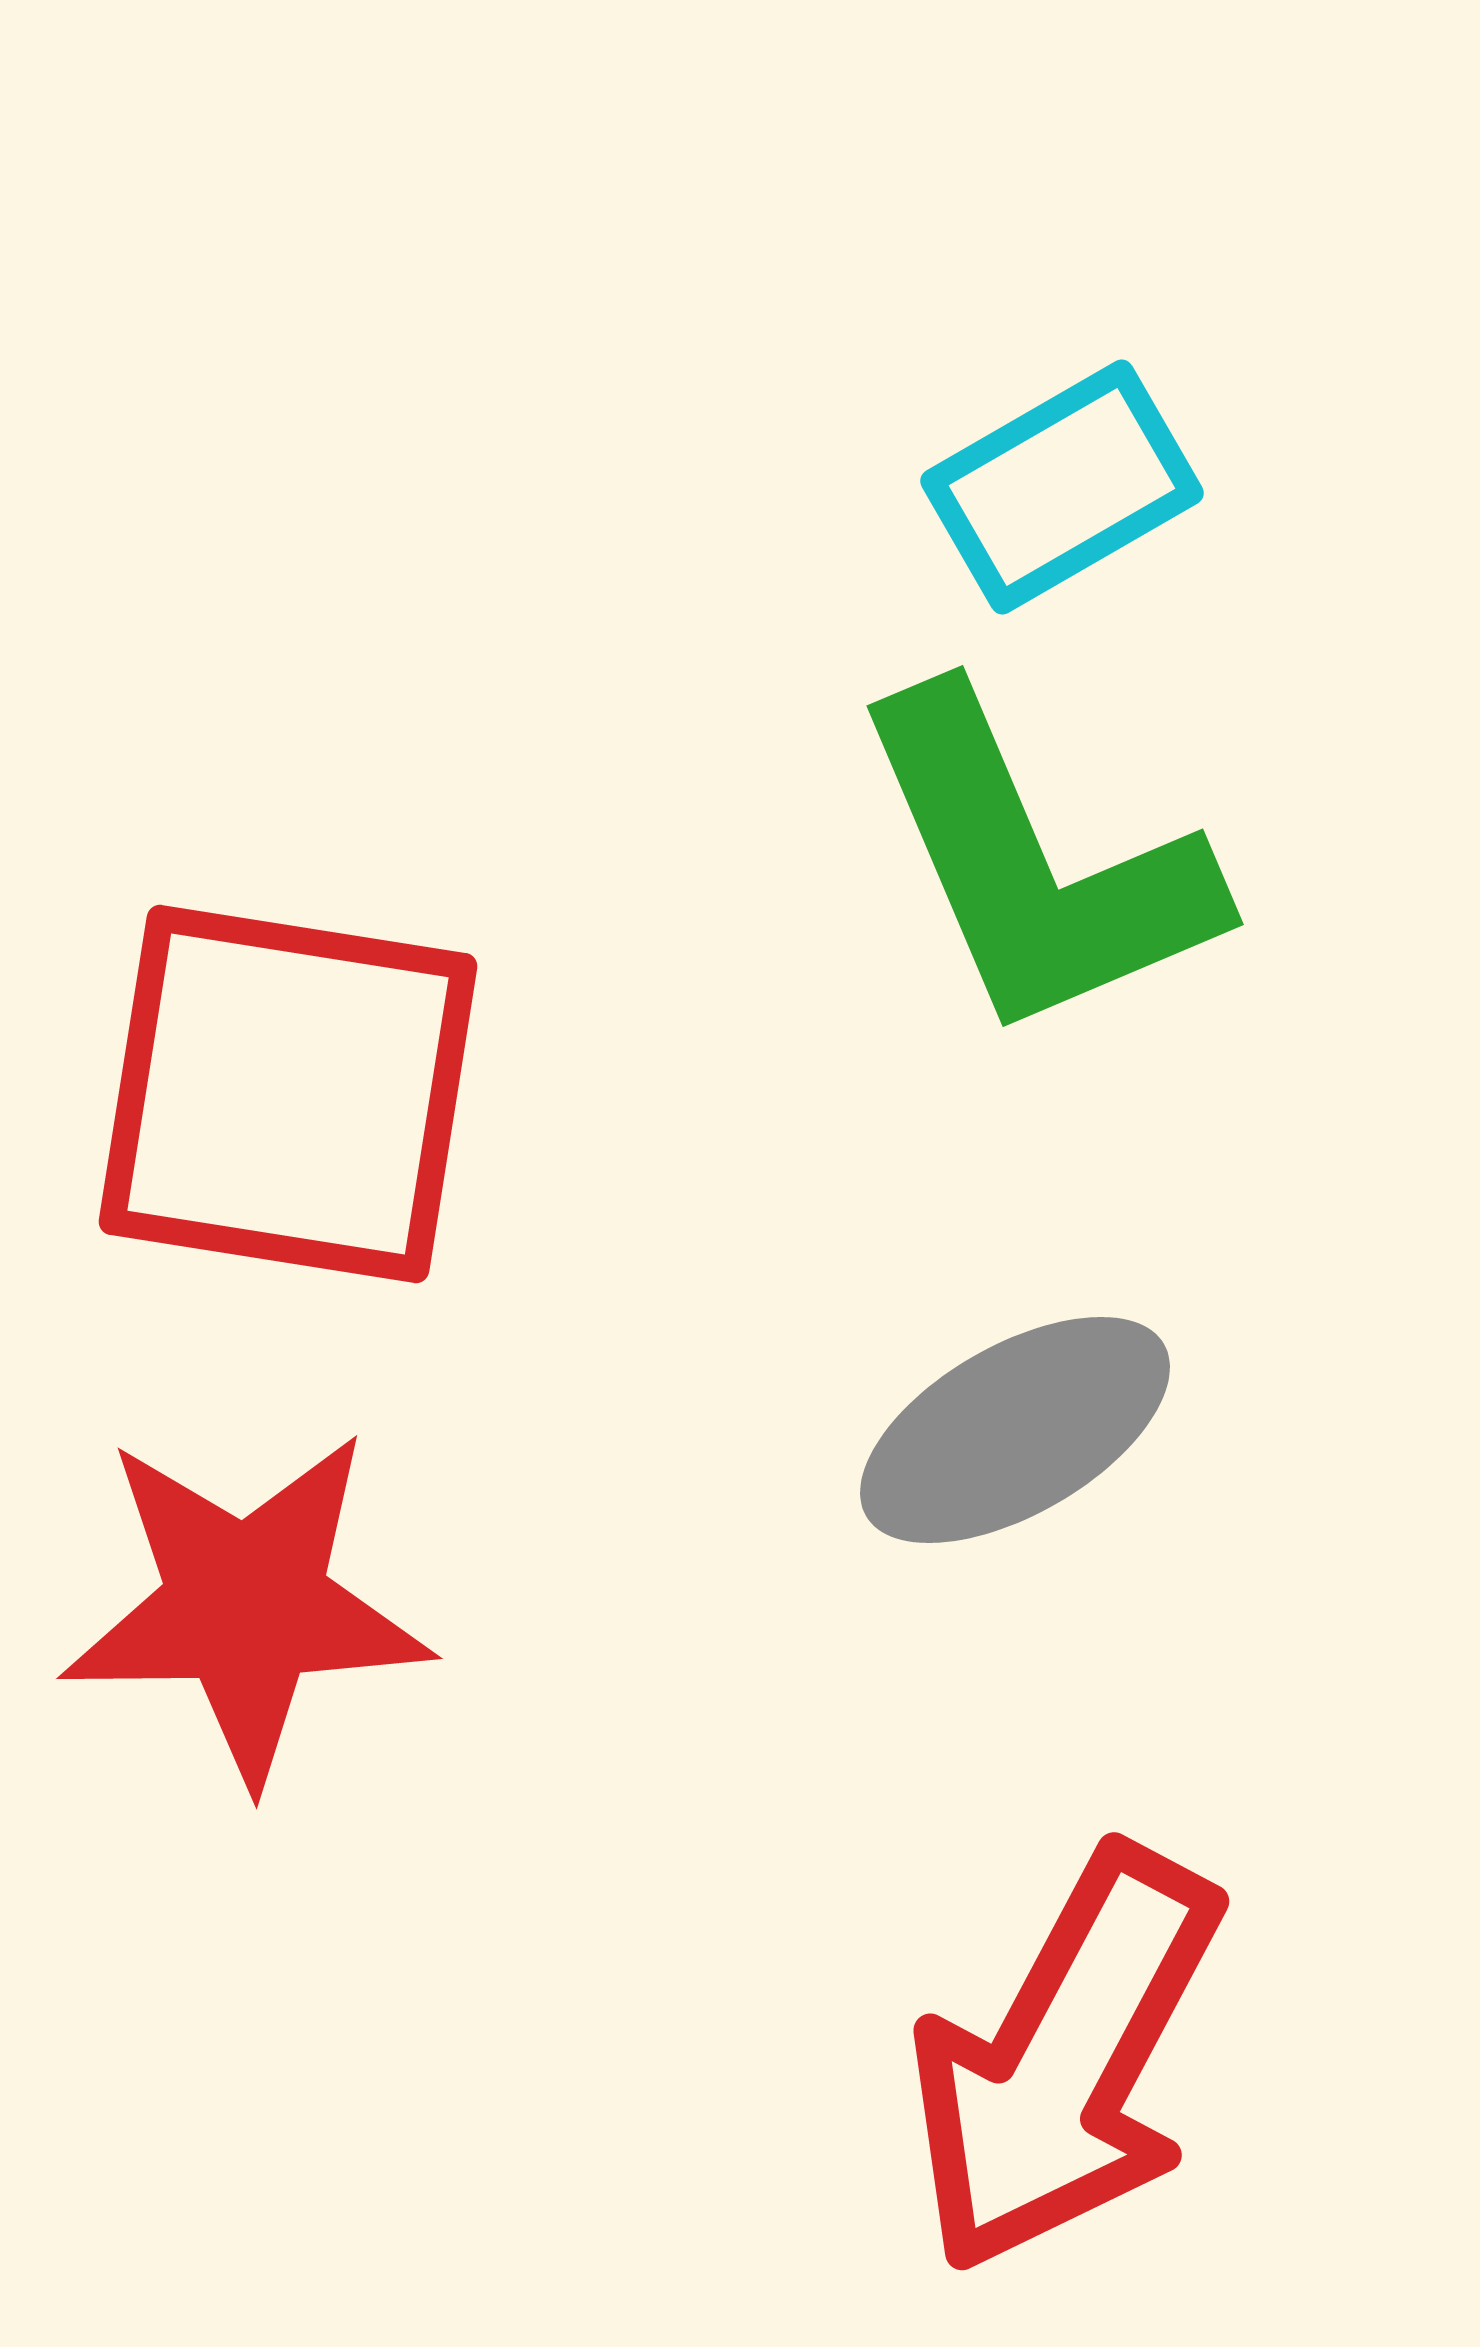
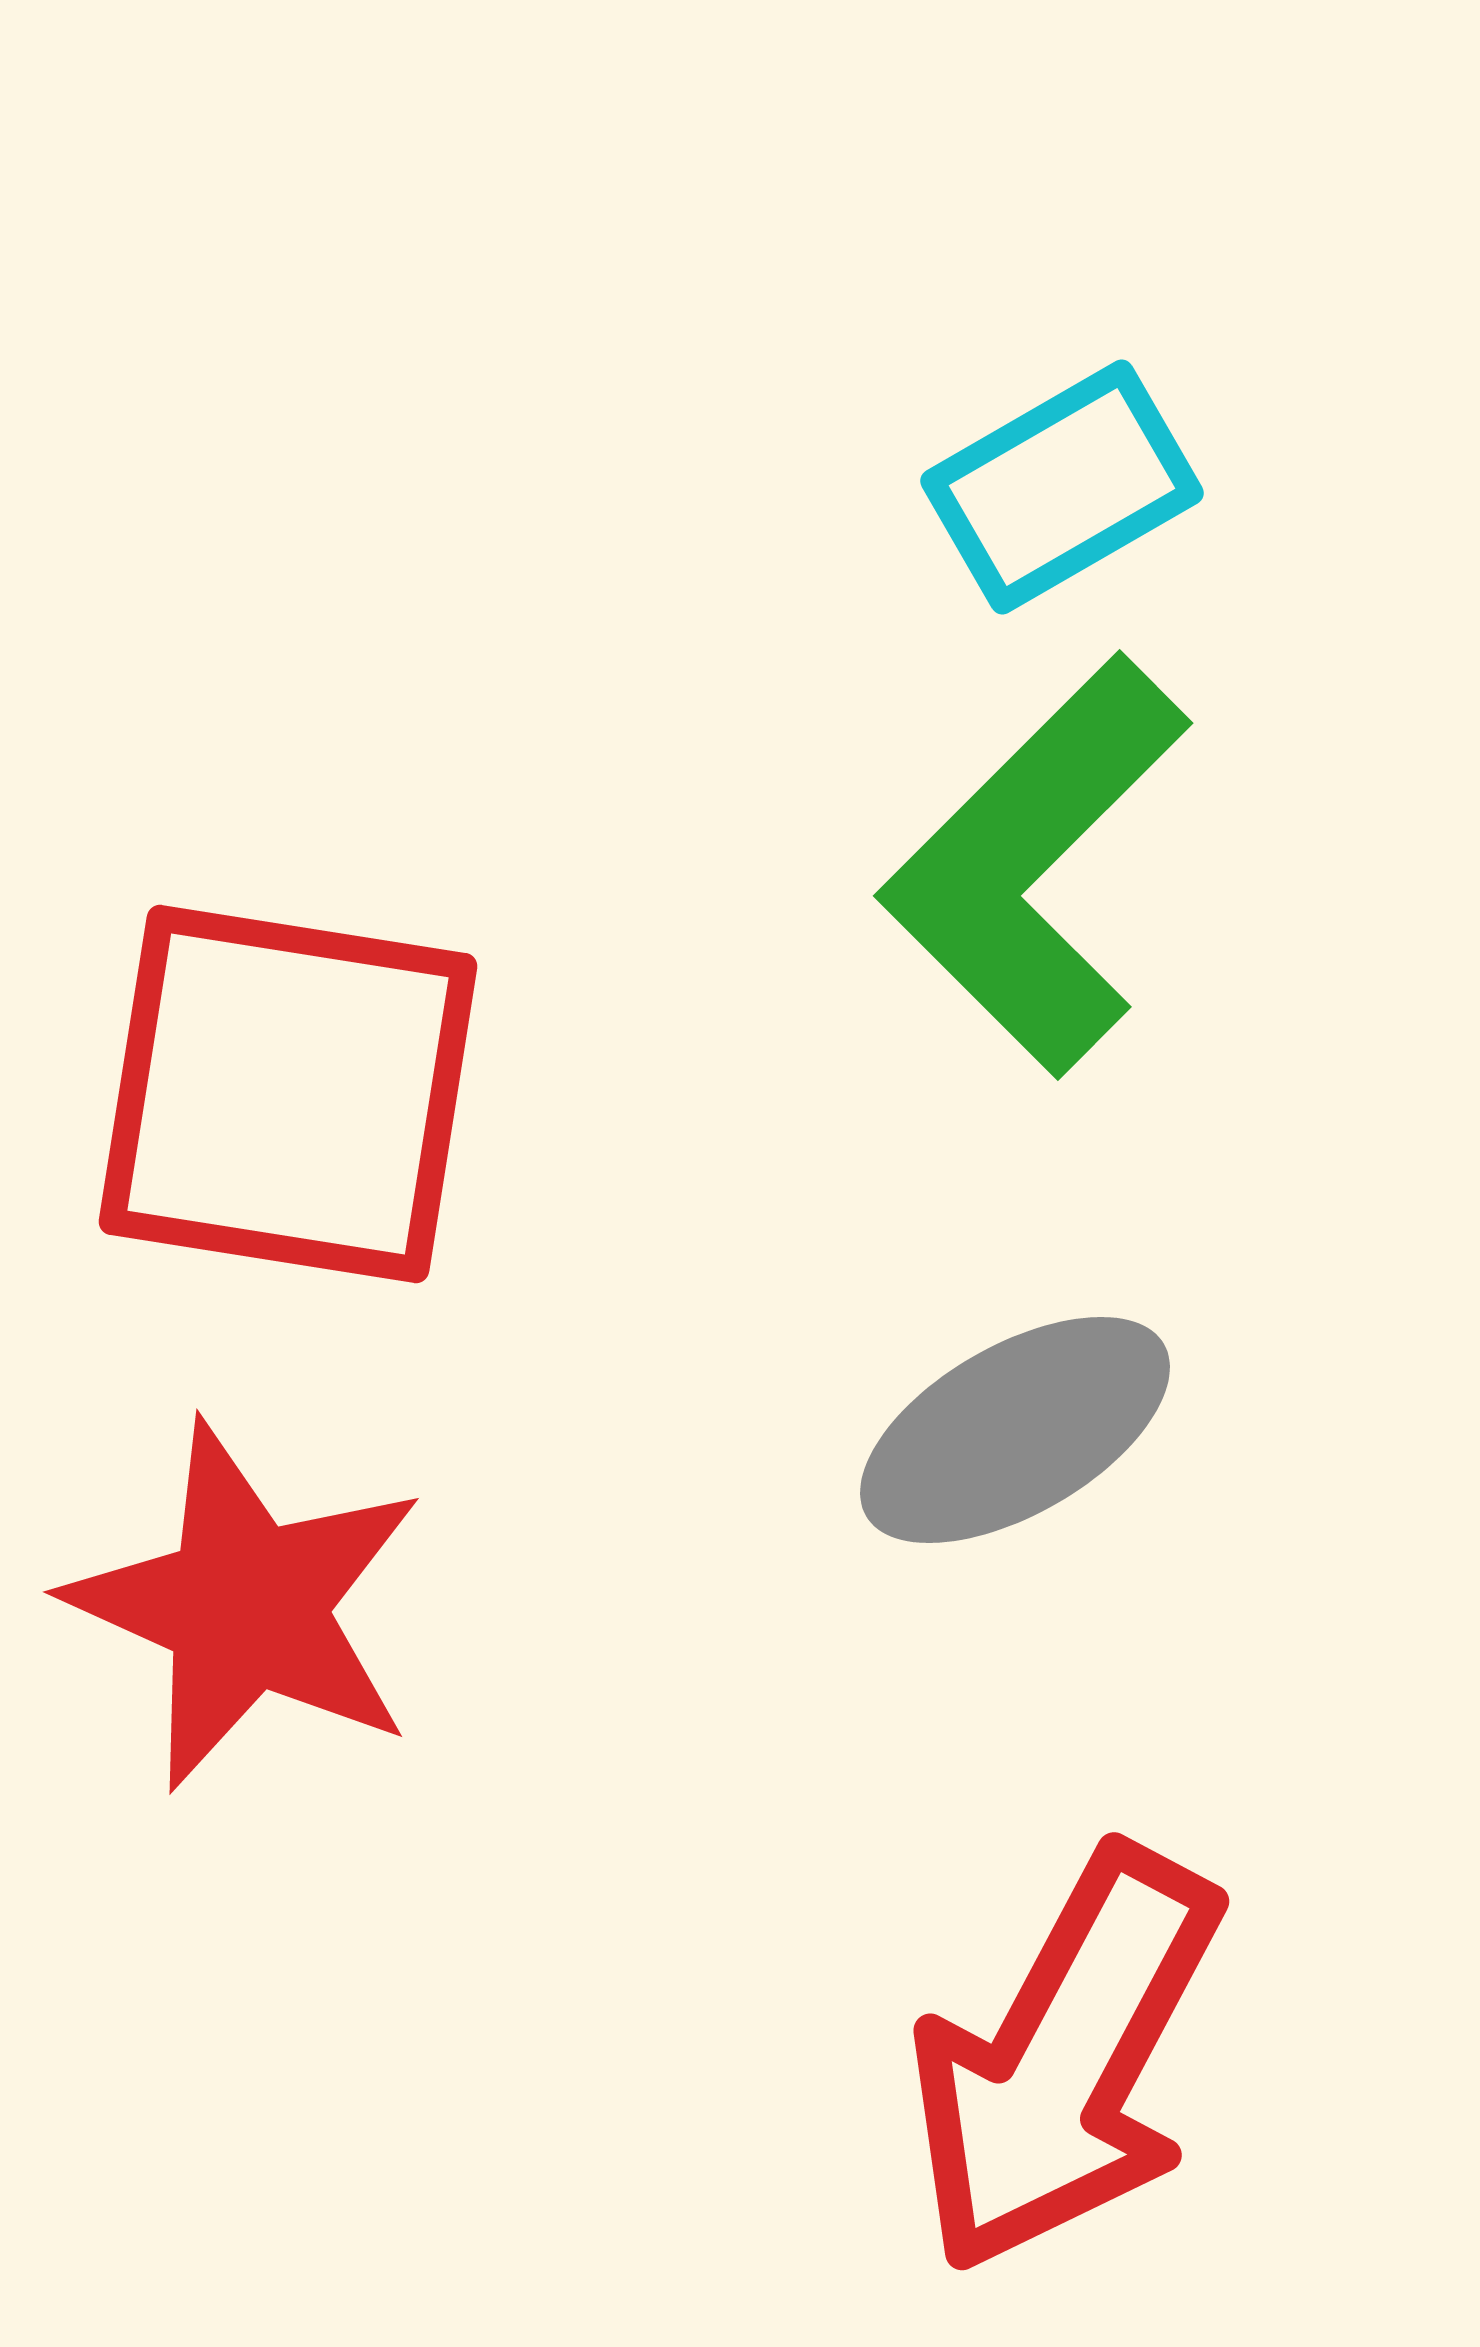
green L-shape: rotated 68 degrees clockwise
red star: rotated 25 degrees clockwise
